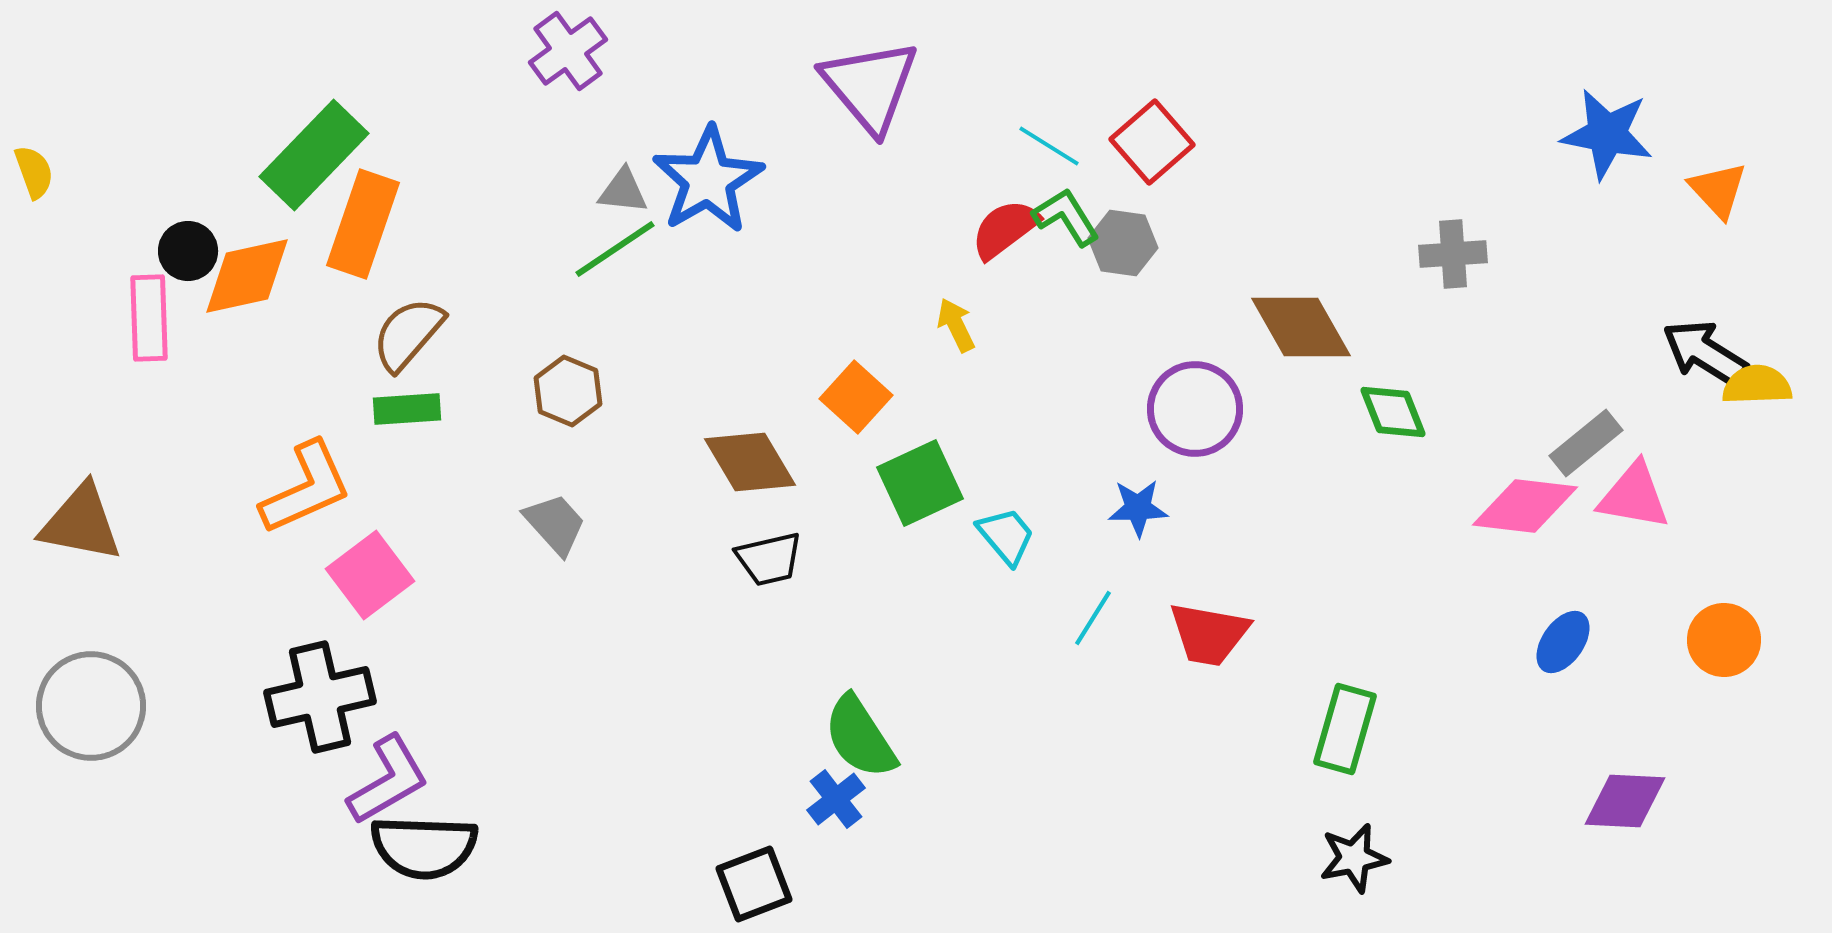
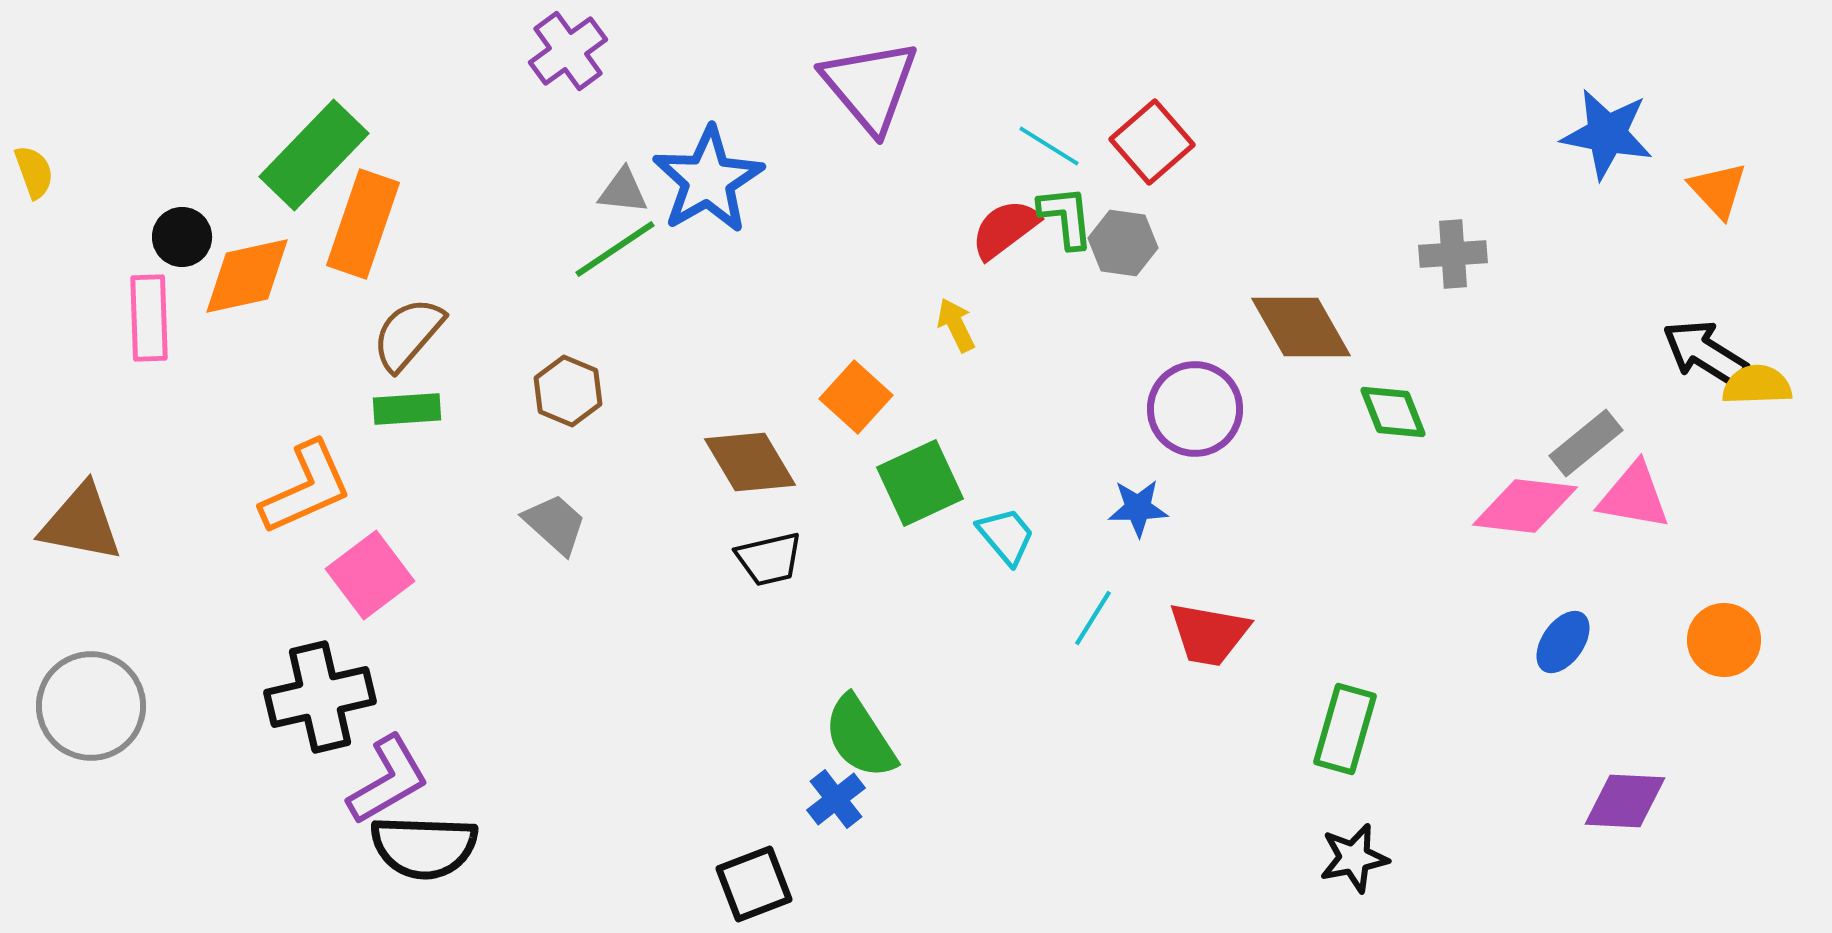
green L-shape at (1066, 217): rotated 26 degrees clockwise
black circle at (188, 251): moved 6 px left, 14 px up
gray trapezoid at (555, 524): rotated 6 degrees counterclockwise
